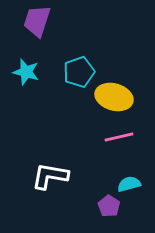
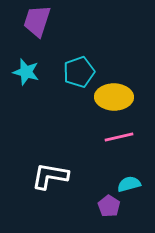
yellow ellipse: rotated 15 degrees counterclockwise
